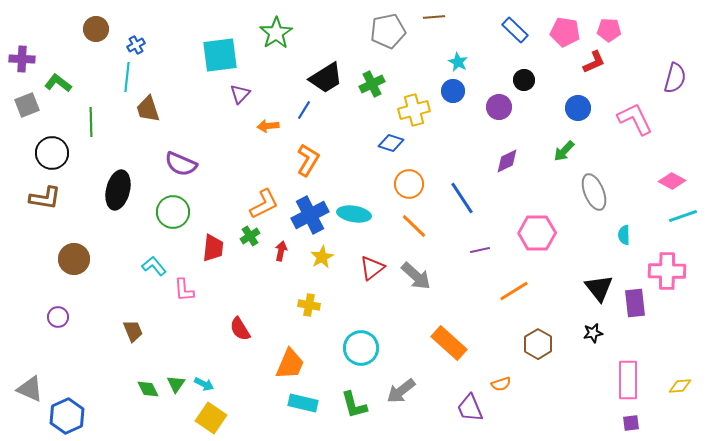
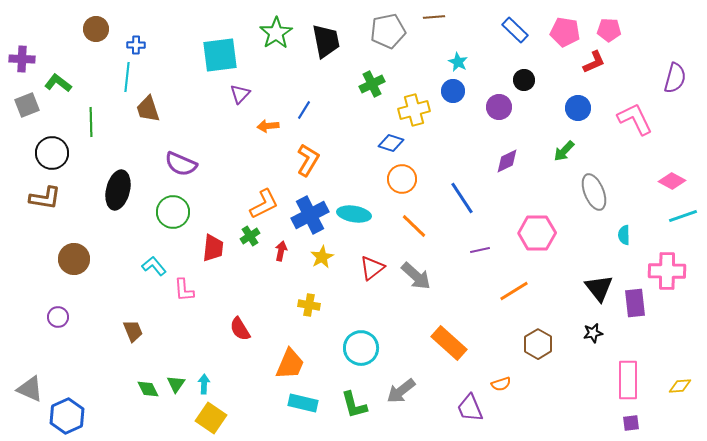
blue cross at (136, 45): rotated 30 degrees clockwise
black trapezoid at (326, 78): moved 37 px up; rotated 69 degrees counterclockwise
orange circle at (409, 184): moved 7 px left, 5 px up
cyan arrow at (204, 384): rotated 114 degrees counterclockwise
